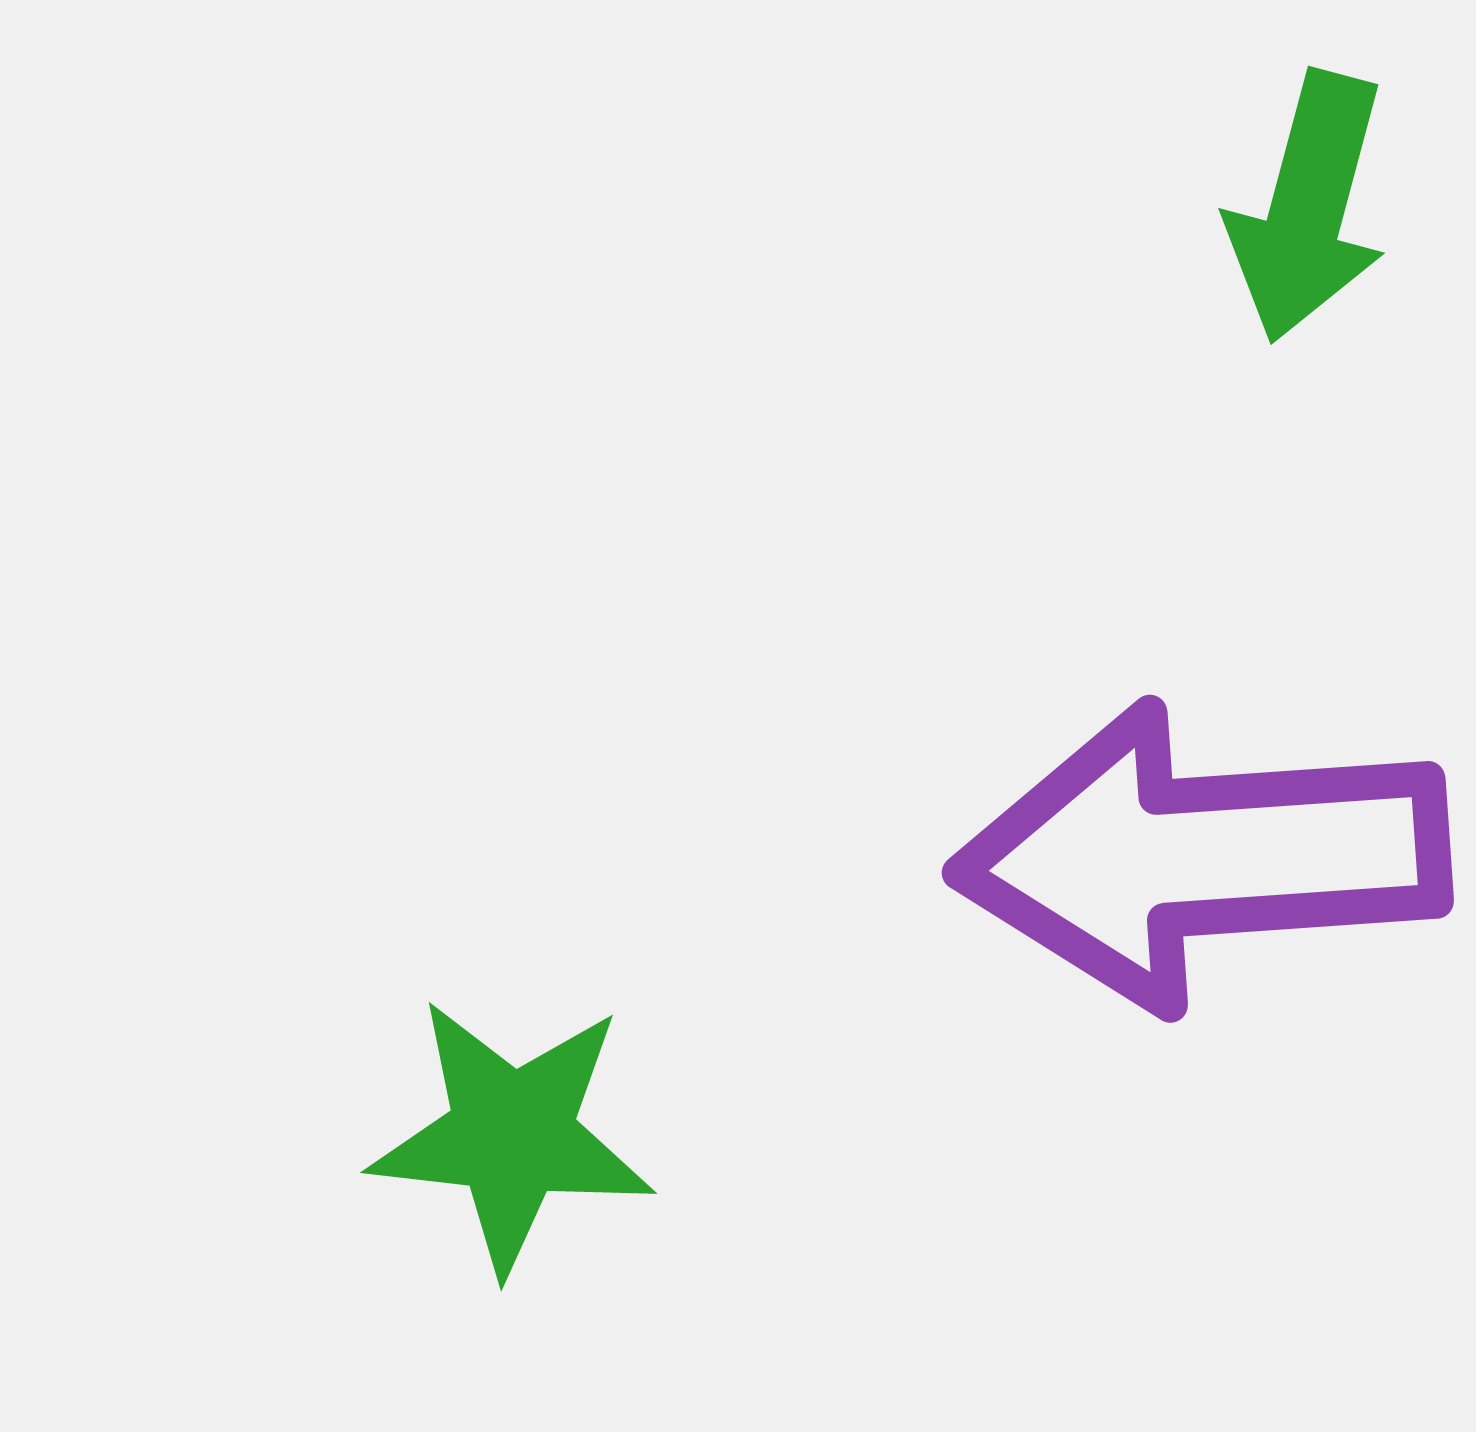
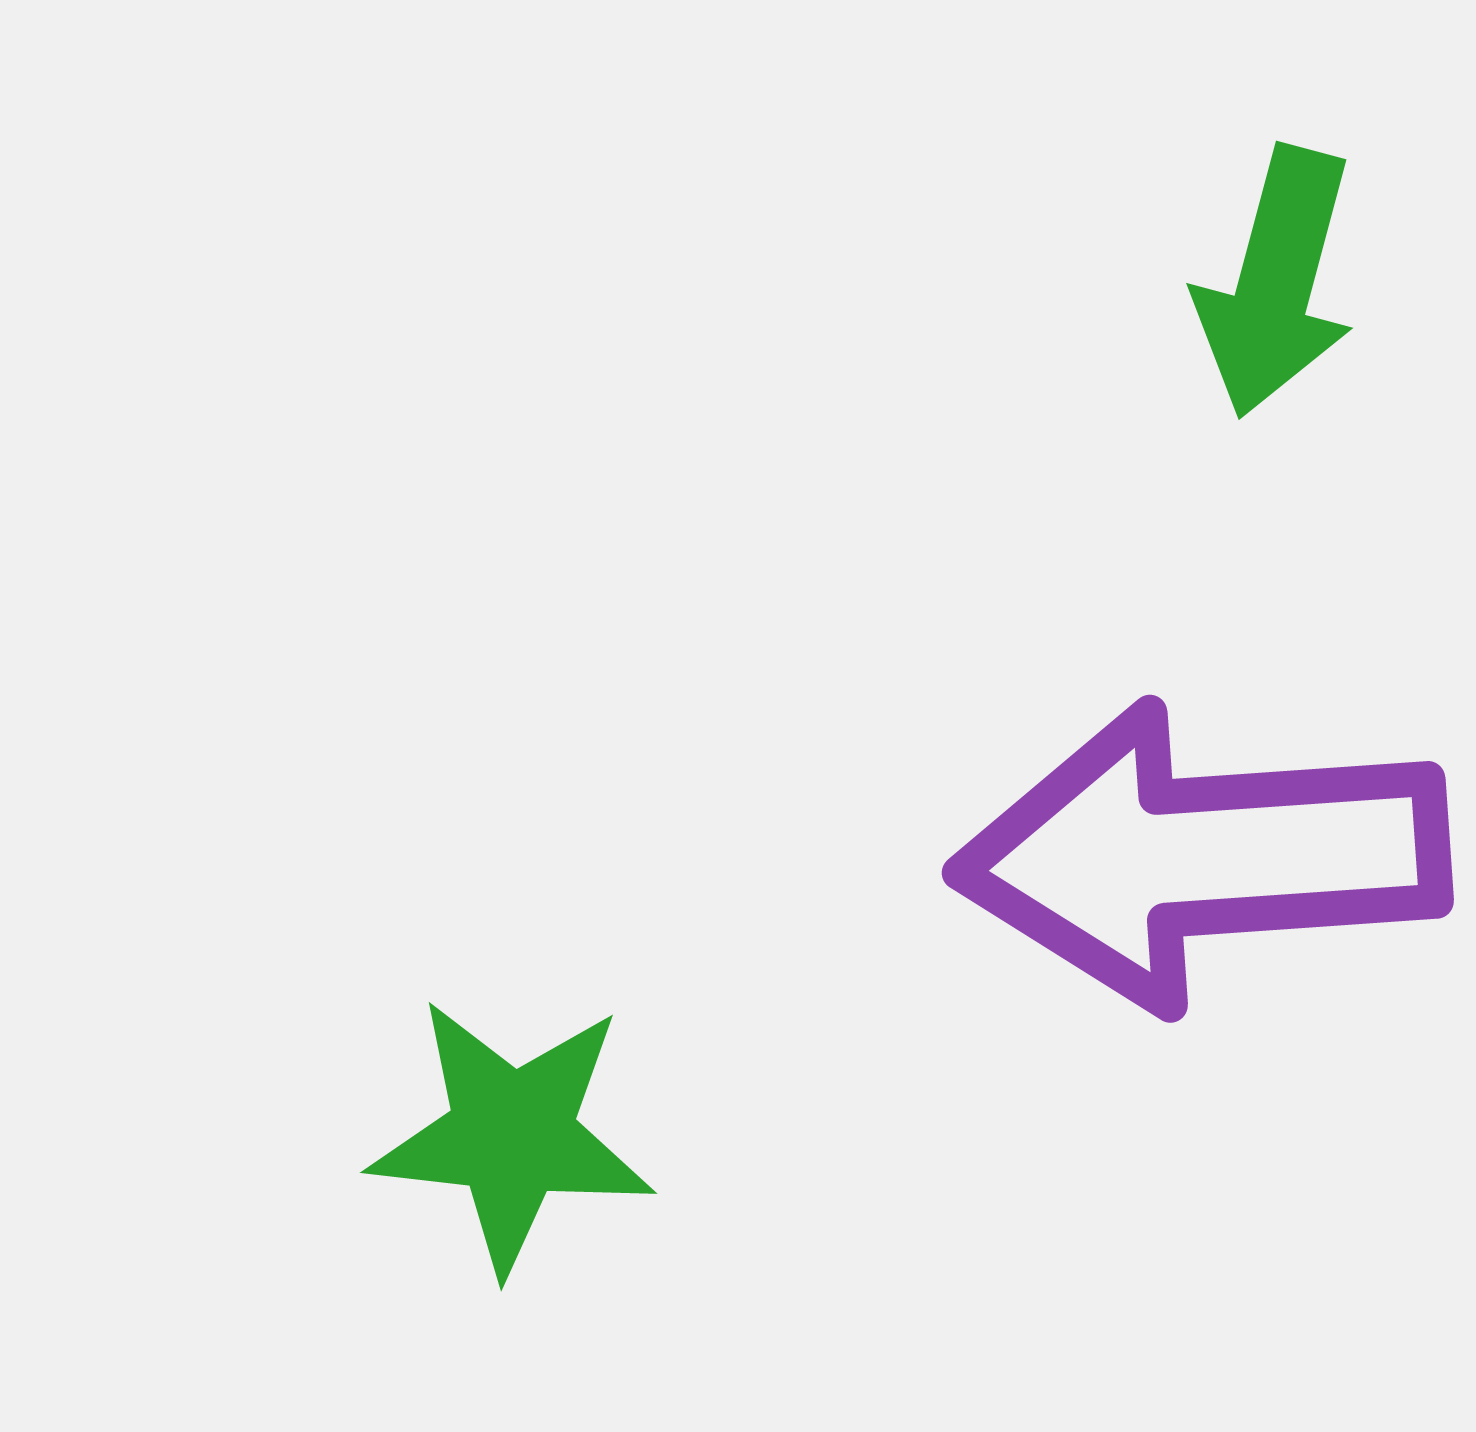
green arrow: moved 32 px left, 75 px down
